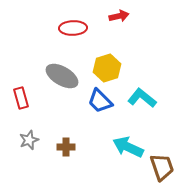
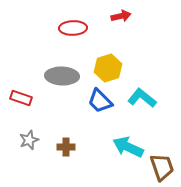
red arrow: moved 2 px right
yellow hexagon: moved 1 px right
gray ellipse: rotated 28 degrees counterclockwise
red rectangle: rotated 55 degrees counterclockwise
